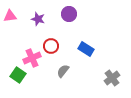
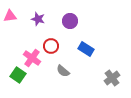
purple circle: moved 1 px right, 7 px down
pink cross: rotated 30 degrees counterclockwise
gray semicircle: rotated 88 degrees counterclockwise
